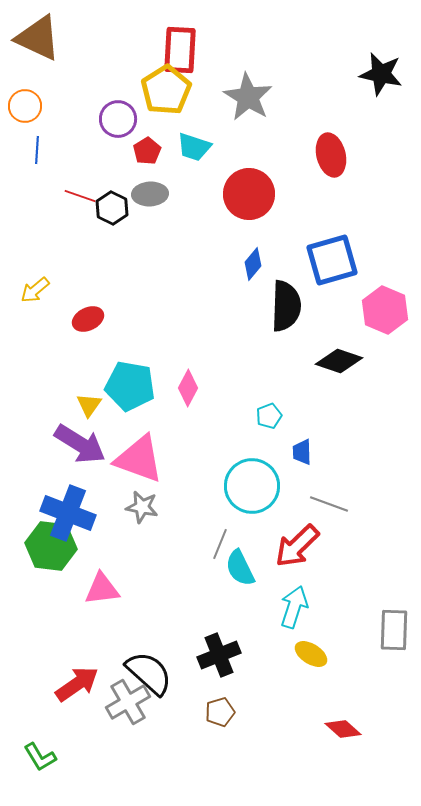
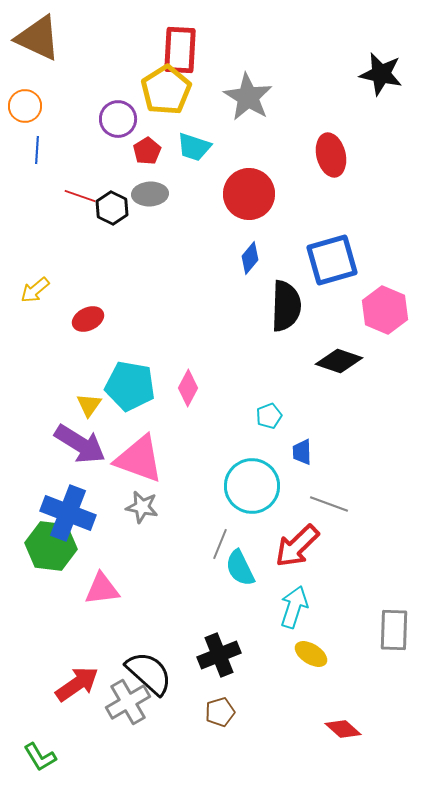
blue diamond at (253, 264): moved 3 px left, 6 px up
